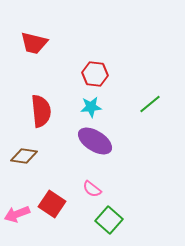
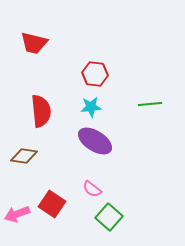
green line: rotated 35 degrees clockwise
green square: moved 3 px up
